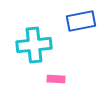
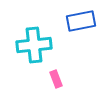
pink rectangle: rotated 66 degrees clockwise
